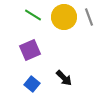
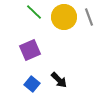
green line: moved 1 px right, 3 px up; rotated 12 degrees clockwise
black arrow: moved 5 px left, 2 px down
